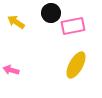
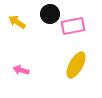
black circle: moved 1 px left, 1 px down
yellow arrow: moved 1 px right
pink arrow: moved 10 px right
